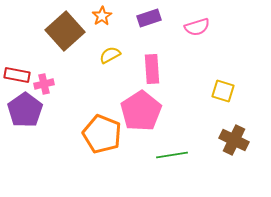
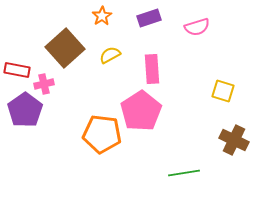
brown square: moved 17 px down
red rectangle: moved 5 px up
orange pentagon: rotated 15 degrees counterclockwise
green line: moved 12 px right, 18 px down
